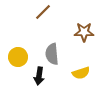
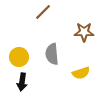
yellow circle: moved 1 px right
black arrow: moved 17 px left, 6 px down
